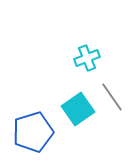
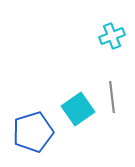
cyan cross: moved 25 px right, 22 px up
gray line: rotated 28 degrees clockwise
